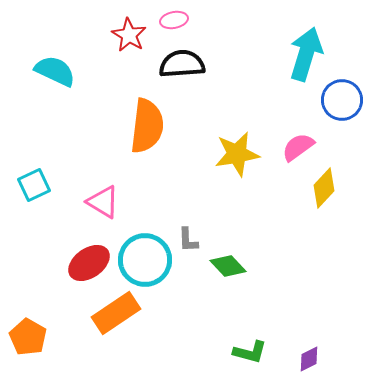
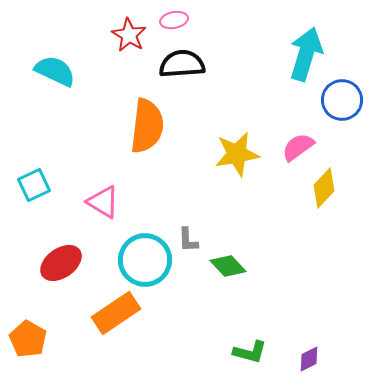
red ellipse: moved 28 px left
orange pentagon: moved 2 px down
